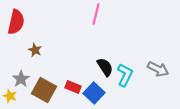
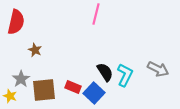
black semicircle: moved 5 px down
brown square: rotated 35 degrees counterclockwise
